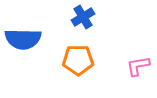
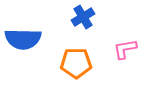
orange pentagon: moved 2 px left, 3 px down
pink L-shape: moved 13 px left, 17 px up
